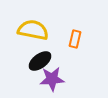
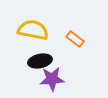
orange rectangle: rotated 66 degrees counterclockwise
black ellipse: rotated 25 degrees clockwise
